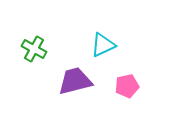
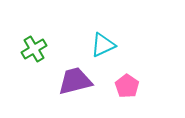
green cross: rotated 30 degrees clockwise
pink pentagon: rotated 25 degrees counterclockwise
